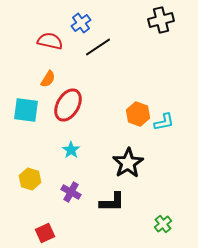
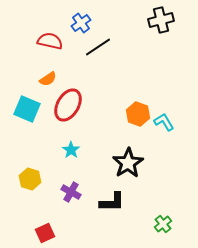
orange semicircle: rotated 24 degrees clockwise
cyan square: moved 1 px right, 1 px up; rotated 16 degrees clockwise
cyan L-shape: rotated 110 degrees counterclockwise
